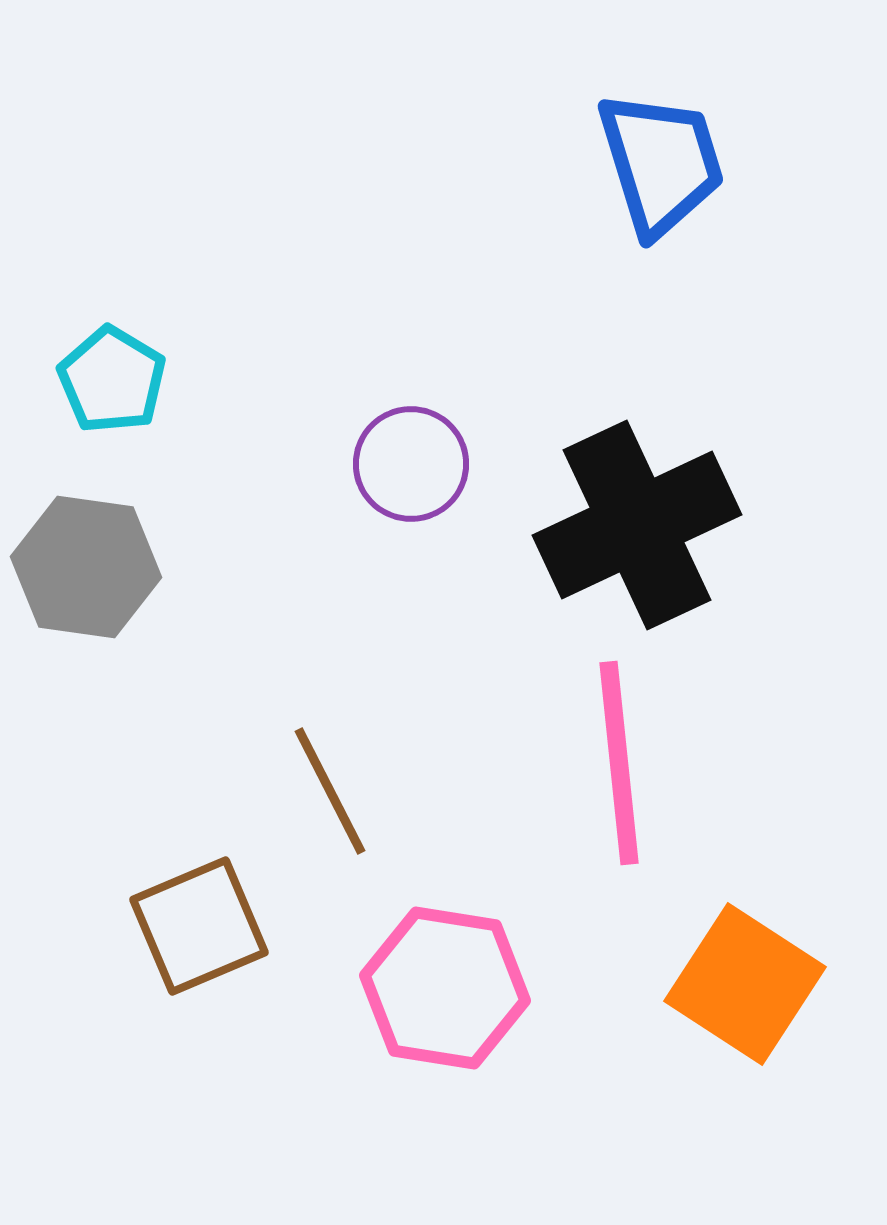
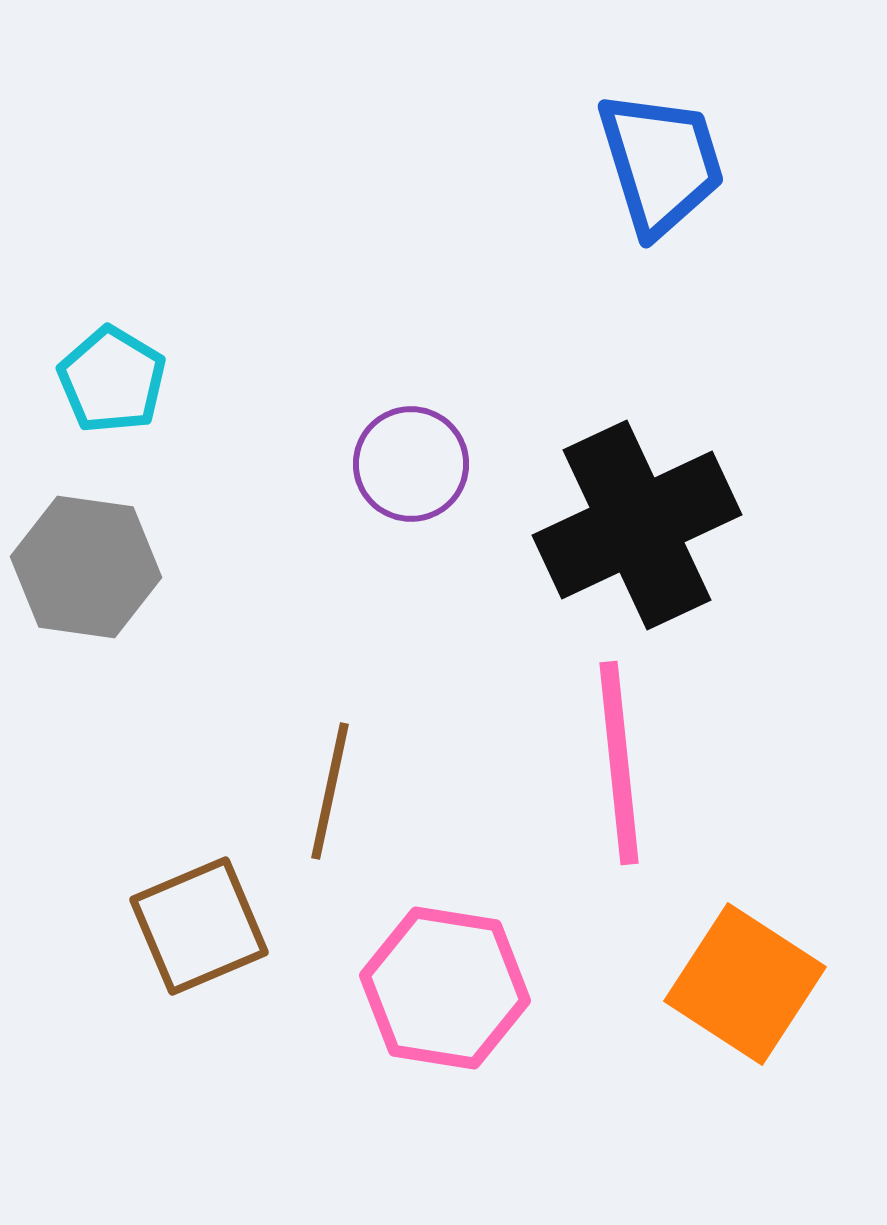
brown line: rotated 39 degrees clockwise
